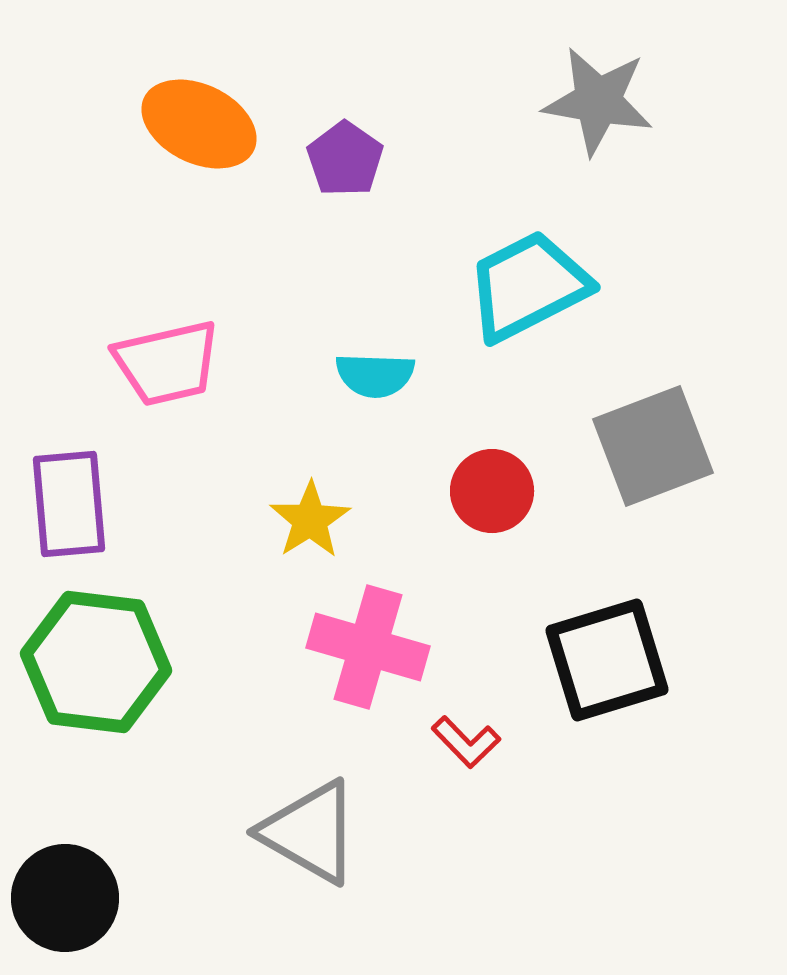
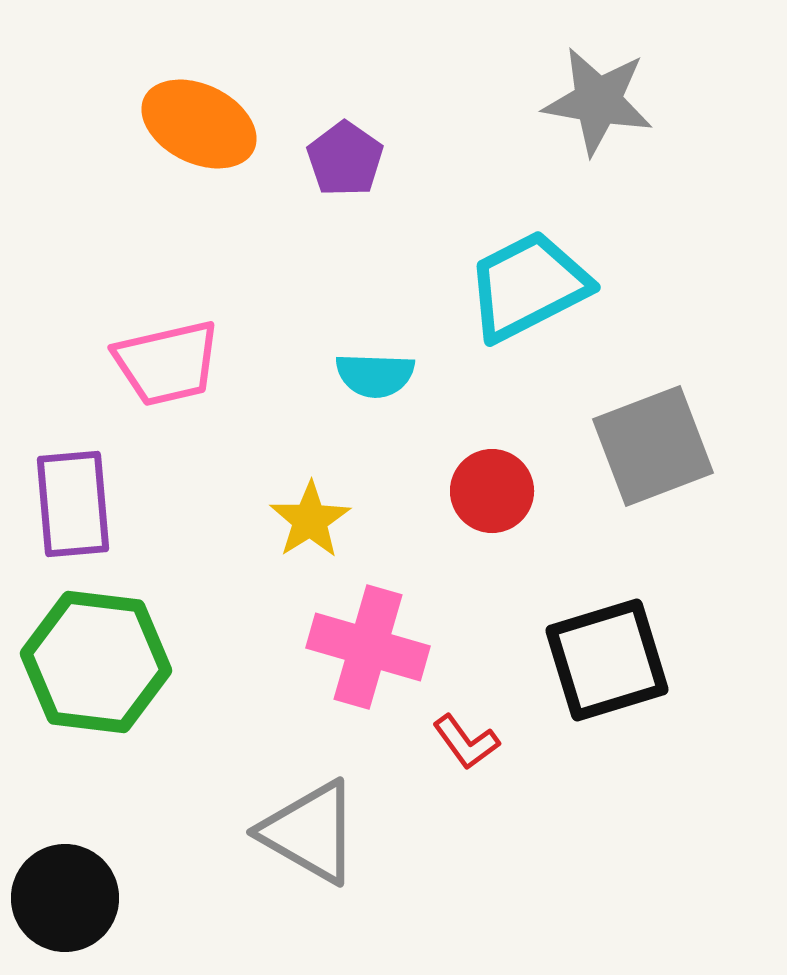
purple rectangle: moved 4 px right
red L-shape: rotated 8 degrees clockwise
